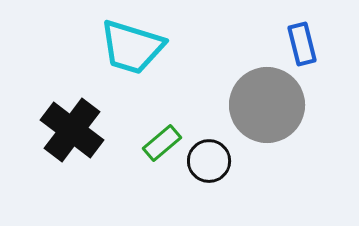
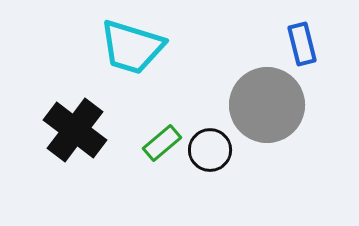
black cross: moved 3 px right
black circle: moved 1 px right, 11 px up
